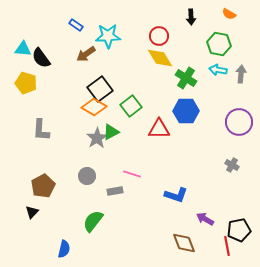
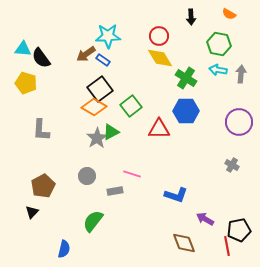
blue rectangle: moved 27 px right, 35 px down
